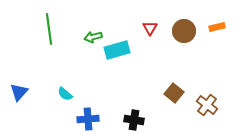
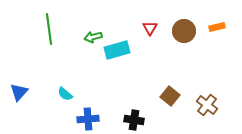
brown square: moved 4 px left, 3 px down
